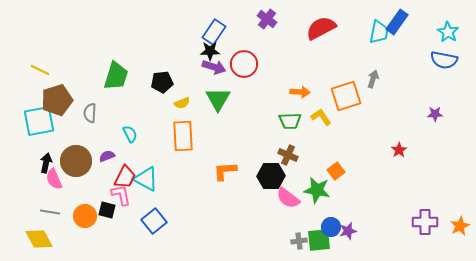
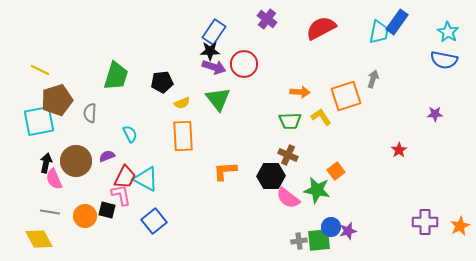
green triangle at (218, 99): rotated 8 degrees counterclockwise
